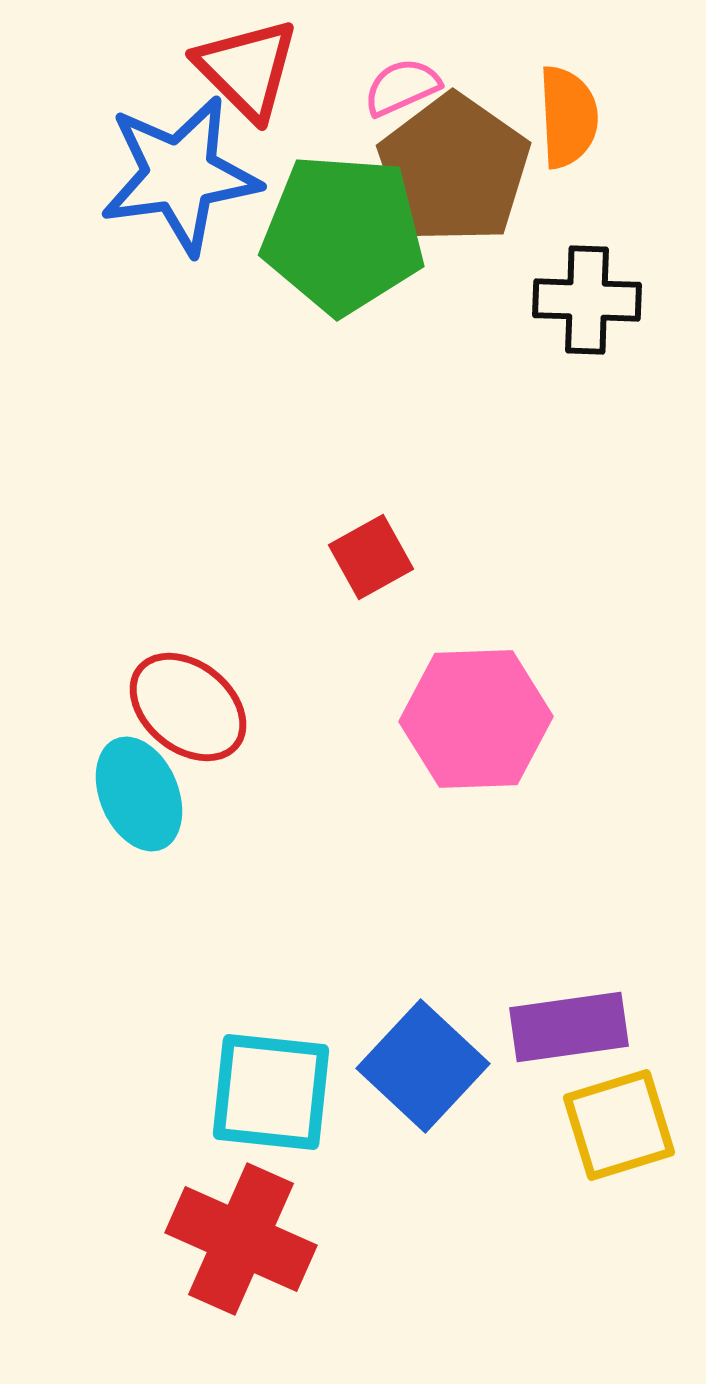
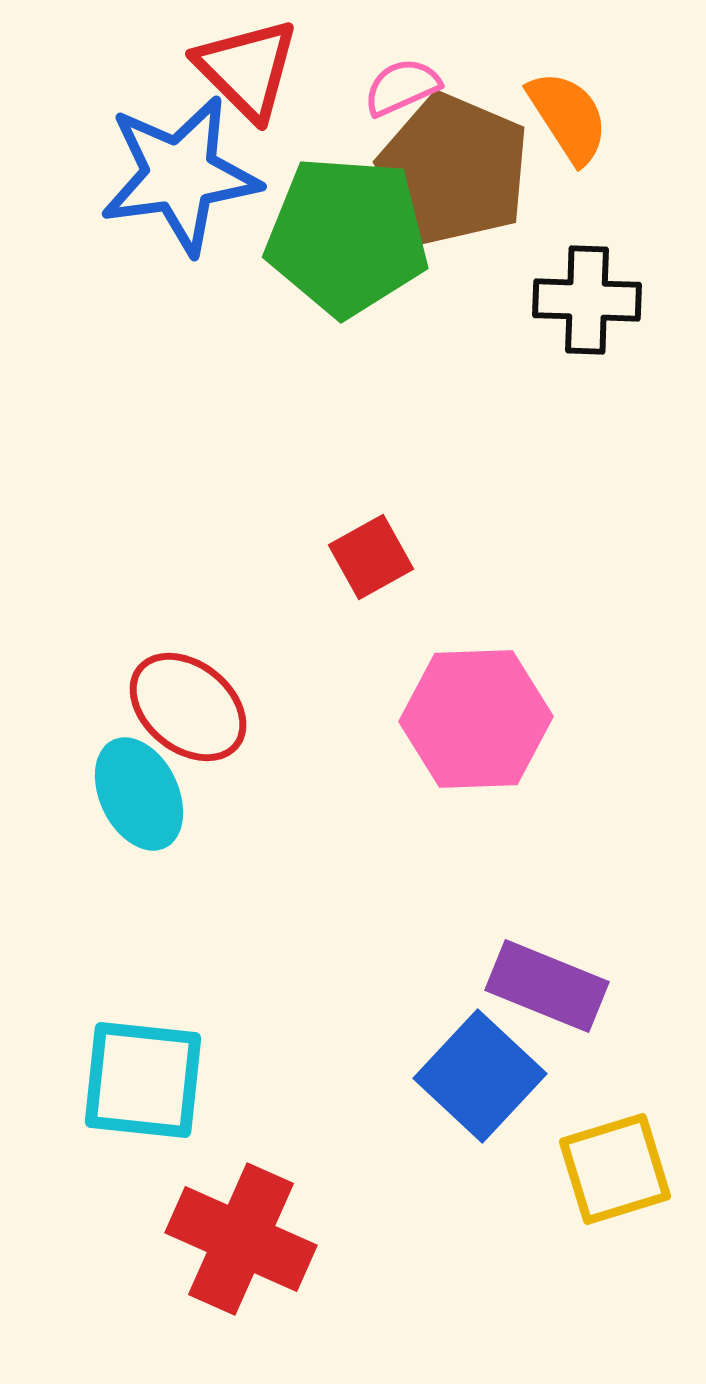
orange semicircle: rotated 30 degrees counterclockwise
brown pentagon: rotated 12 degrees counterclockwise
green pentagon: moved 4 px right, 2 px down
cyan ellipse: rotated 3 degrees counterclockwise
purple rectangle: moved 22 px left, 41 px up; rotated 30 degrees clockwise
blue square: moved 57 px right, 10 px down
cyan square: moved 128 px left, 12 px up
yellow square: moved 4 px left, 44 px down
